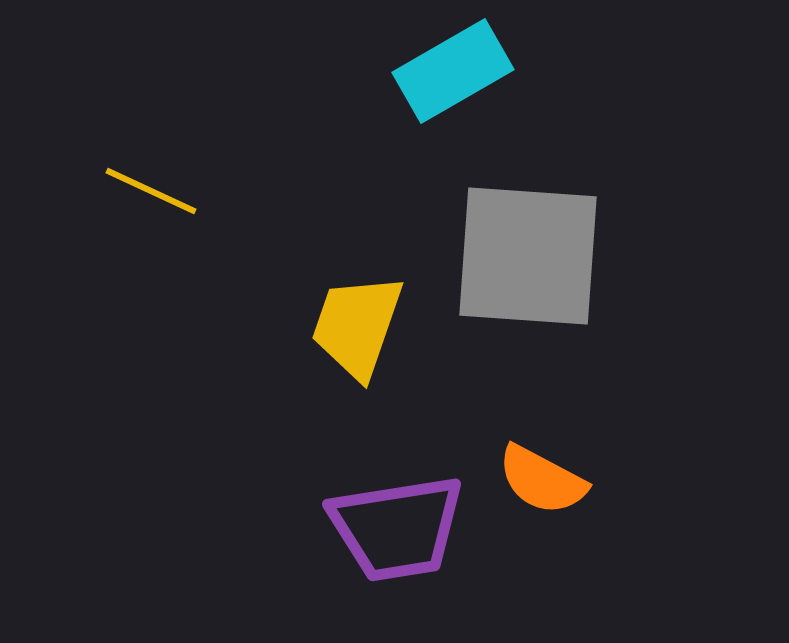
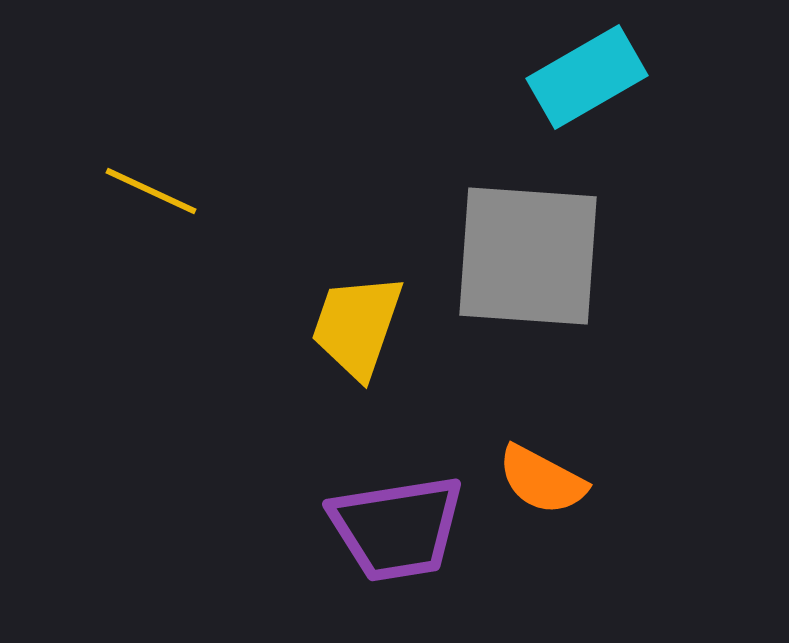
cyan rectangle: moved 134 px right, 6 px down
